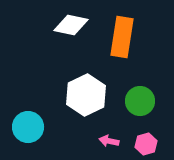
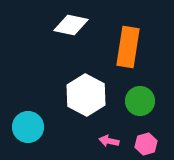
orange rectangle: moved 6 px right, 10 px down
white hexagon: rotated 6 degrees counterclockwise
